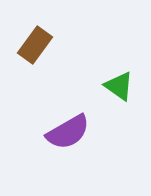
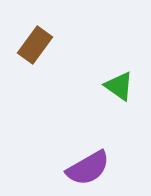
purple semicircle: moved 20 px right, 36 px down
